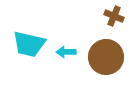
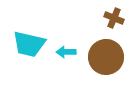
brown cross: moved 2 px down
